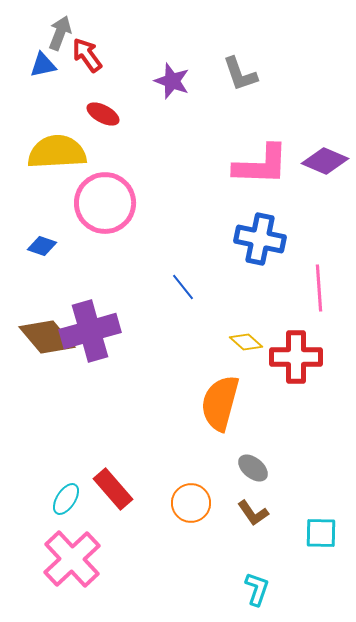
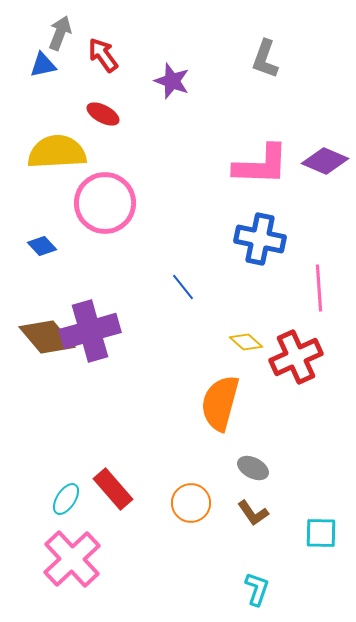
red arrow: moved 16 px right
gray L-shape: moved 25 px right, 15 px up; rotated 39 degrees clockwise
blue diamond: rotated 28 degrees clockwise
red cross: rotated 24 degrees counterclockwise
gray ellipse: rotated 12 degrees counterclockwise
